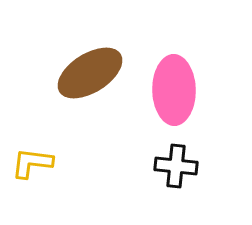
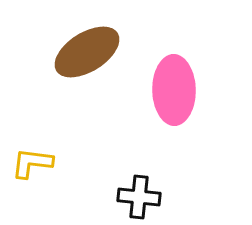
brown ellipse: moved 3 px left, 21 px up
black cross: moved 37 px left, 31 px down
